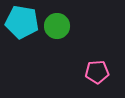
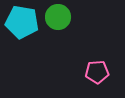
green circle: moved 1 px right, 9 px up
